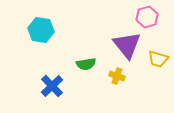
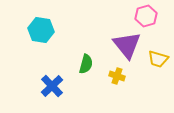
pink hexagon: moved 1 px left, 1 px up
green semicircle: rotated 66 degrees counterclockwise
